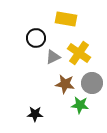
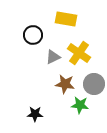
black circle: moved 3 px left, 3 px up
gray circle: moved 2 px right, 1 px down
